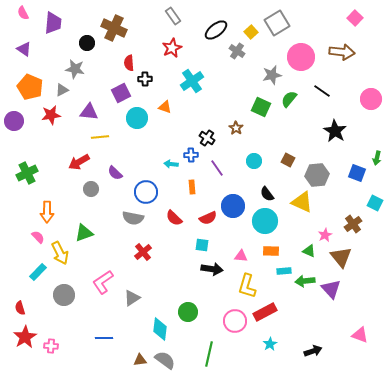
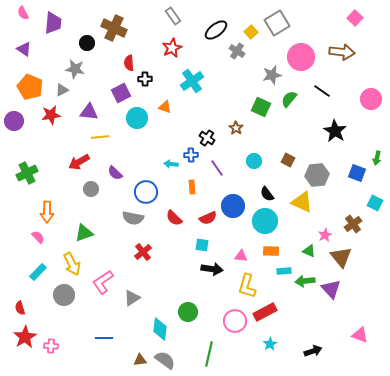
yellow arrow at (60, 253): moved 12 px right, 11 px down
